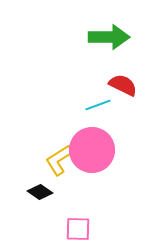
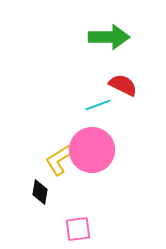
black diamond: rotated 65 degrees clockwise
pink square: rotated 8 degrees counterclockwise
